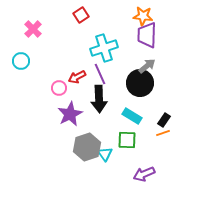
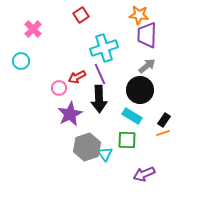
orange star: moved 4 px left, 1 px up
black circle: moved 7 px down
